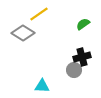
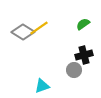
yellow line: moved 14 px down
gray diamond: moved 1 px up
black cross: moved 2 px right, 2 px up
cyan triangle: rotated 21 degrees counterclockwise
